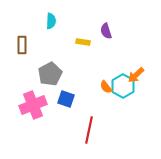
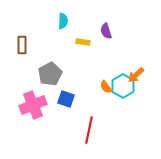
cyan semicircle: moved 12 px right
